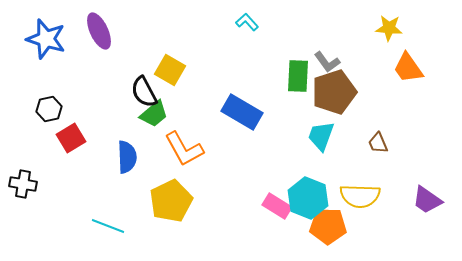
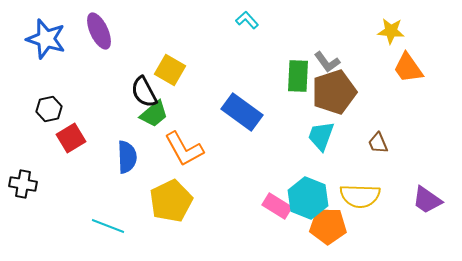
cyan L-shape: moved 2 px up
yellow star: moved 2 px right, 3 px down
blue rectangle: rotated 6 degrees clockwise
